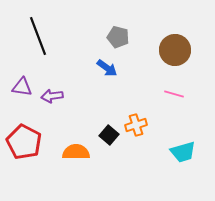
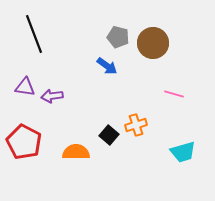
black line: moved 4 px left, 2 px up
brown circle: moved 22 px left, 7 px up
blue arrow: moved 2 px up
purple triangle: moved 3 px right
